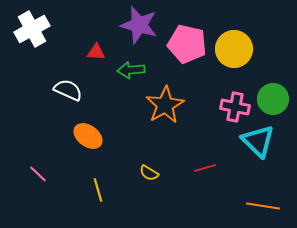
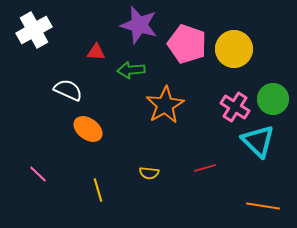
white cross: moved 2 px right, 1 px down
pink pentagon: rotated 6 degrees clockwise
pink cross: rotated 20 degrees clockwise
orange ellipse: moved 7 px up
yellow semicircle: rotated 24 degrees counterclockwise
